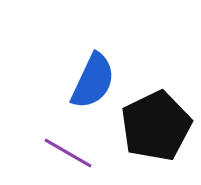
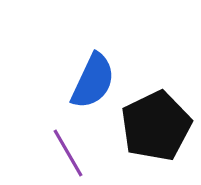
purple line: rotated 30 degrees clockwise
